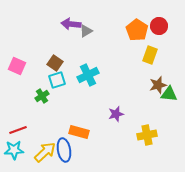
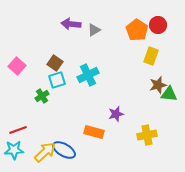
red circle: moved 1 px left, 1 px up
gray triangle: moved 8 px right, 1 px up
yellow rectangle: moved 1 px right, 1 px down
pink square: rotated 18 degrees clockwise
orange rectangle: moved 15 px right
blue ellipse: rotated 50 degrees counterclockwise
